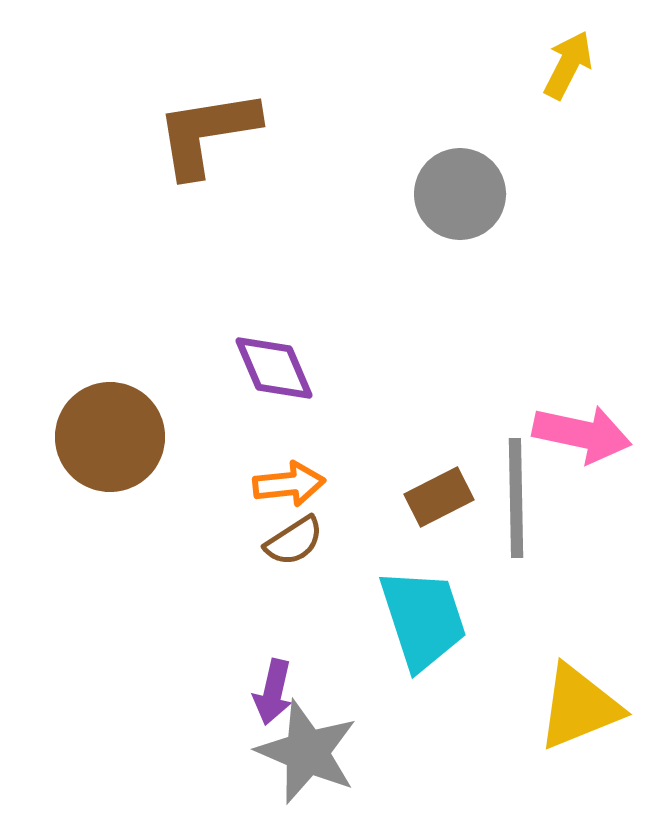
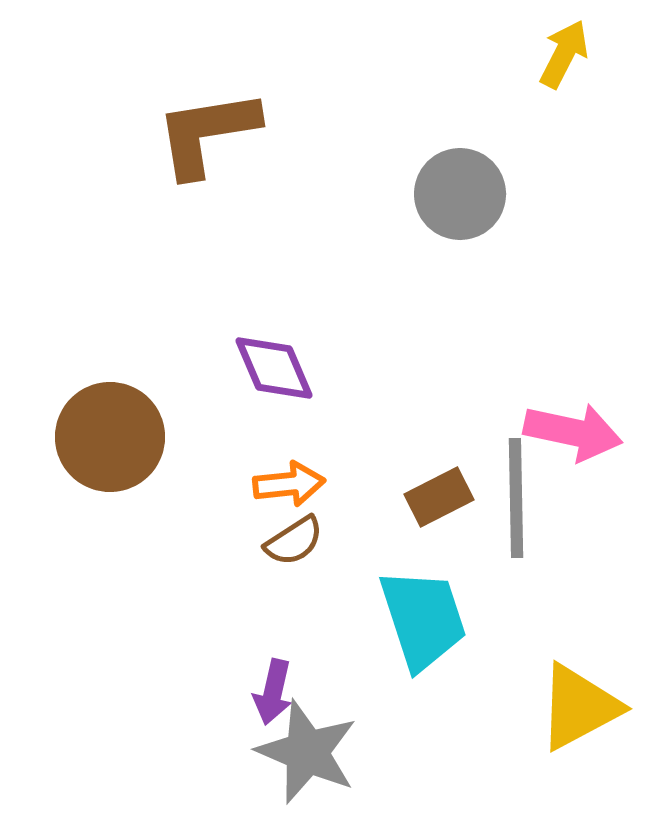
yellow arrow: moved 4 px left, 11 px up
pink arrow: moved 9 px left, 2 px up
yellow triangle: rotated 6 degrees counterclockwise
